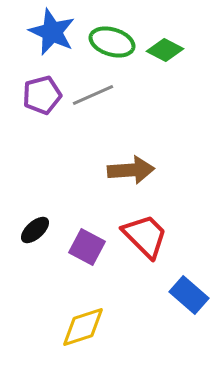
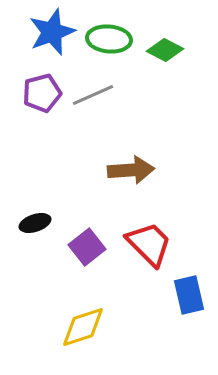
blue star: rotated 27 degrees clockwise
green ellipse: moved 3 px left, 3 px up; rotated 12 degrees counterclockwise
purple pentagon: moved 2 px up
black ellipse: moved 7 px up; rotated 24 degrees clockwise
red trapezoid: moved 4 px right, 8 px down
purple square: rotated 24 degrees clockwise
blue rectangle: rotated 36 degrees clockwise
